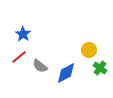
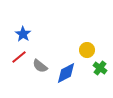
yellow circle: moved 2 px left
